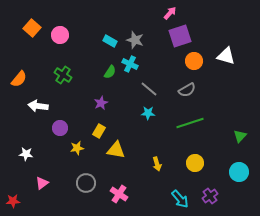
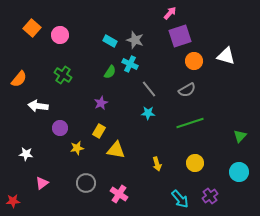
gray line: rotated 12 degrees clockwise
